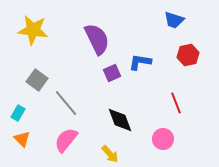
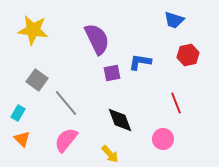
purple square: rotated 12 degrees clockwise
